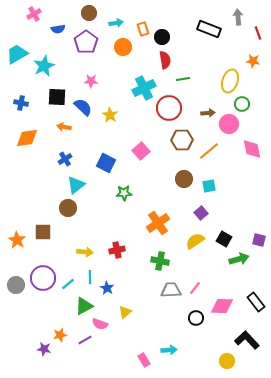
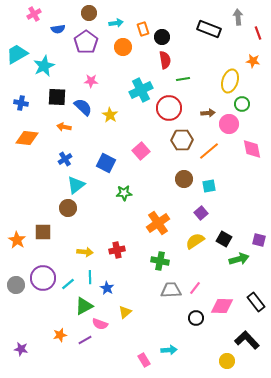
cyan cross at (144, 88): moved 3 px left, 2 px down
orange diamond at (27, 138): rotated 15 degrees clockwise
purple star at (44, 349): moved 23 px left
